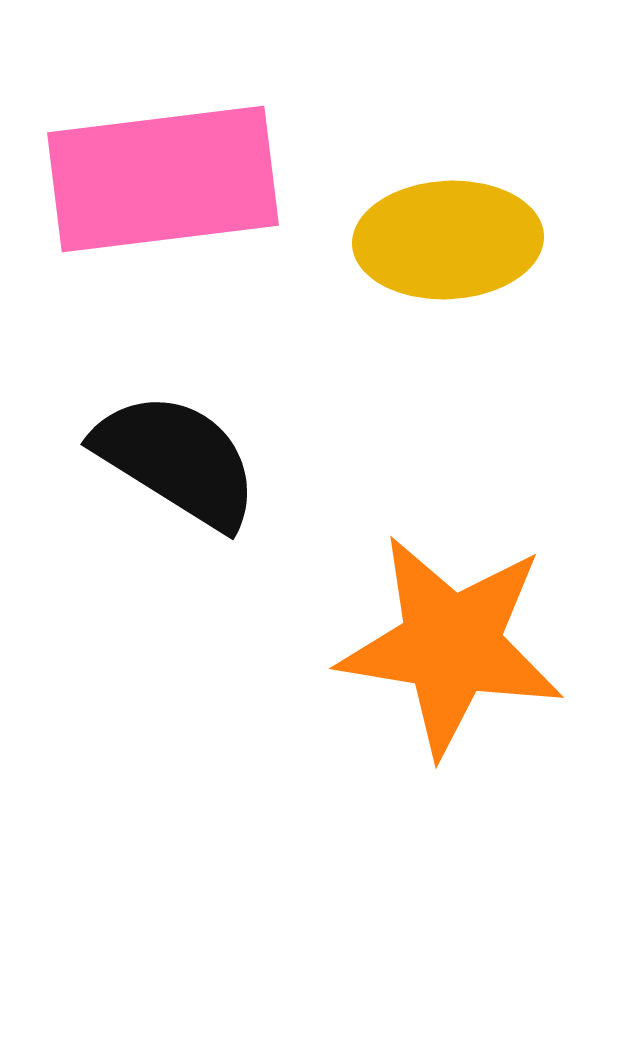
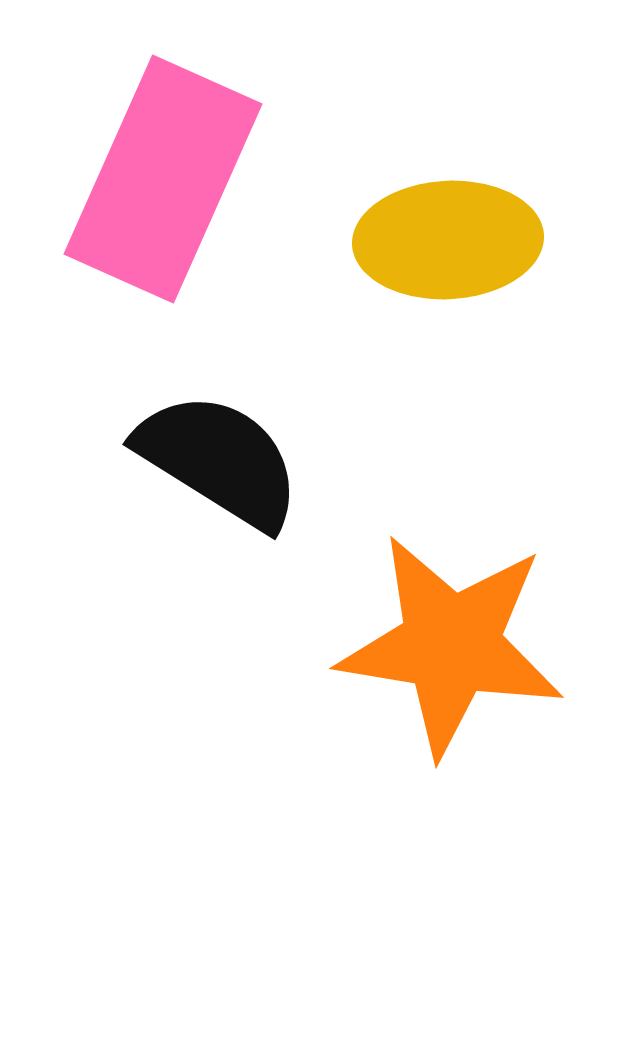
pink rectangle: rotated 59 degrees counterclockwise
black semicircle: moved 42 px right
